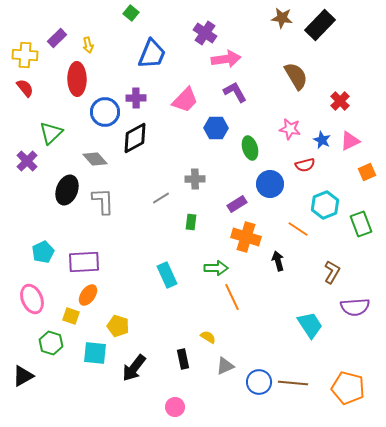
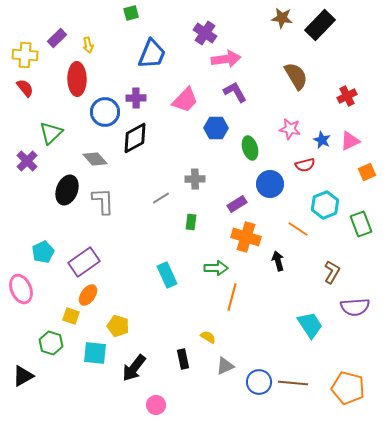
green square at (131, 13): rotated 35 degrees clockwise
red cross at (340, 101): moved 7 px right, 5 px up; rotated 18 degrees clockwise
purple rectangle at (84, 262): rotated 32 degrees counterclockwise
orange line at (232, 297): rotated 40 degrees clockwise
pink ellipse at (32, 299): moved 11 px left, 10 px up
pink circle at (175, 407): moved 19 px left, 2 px up
